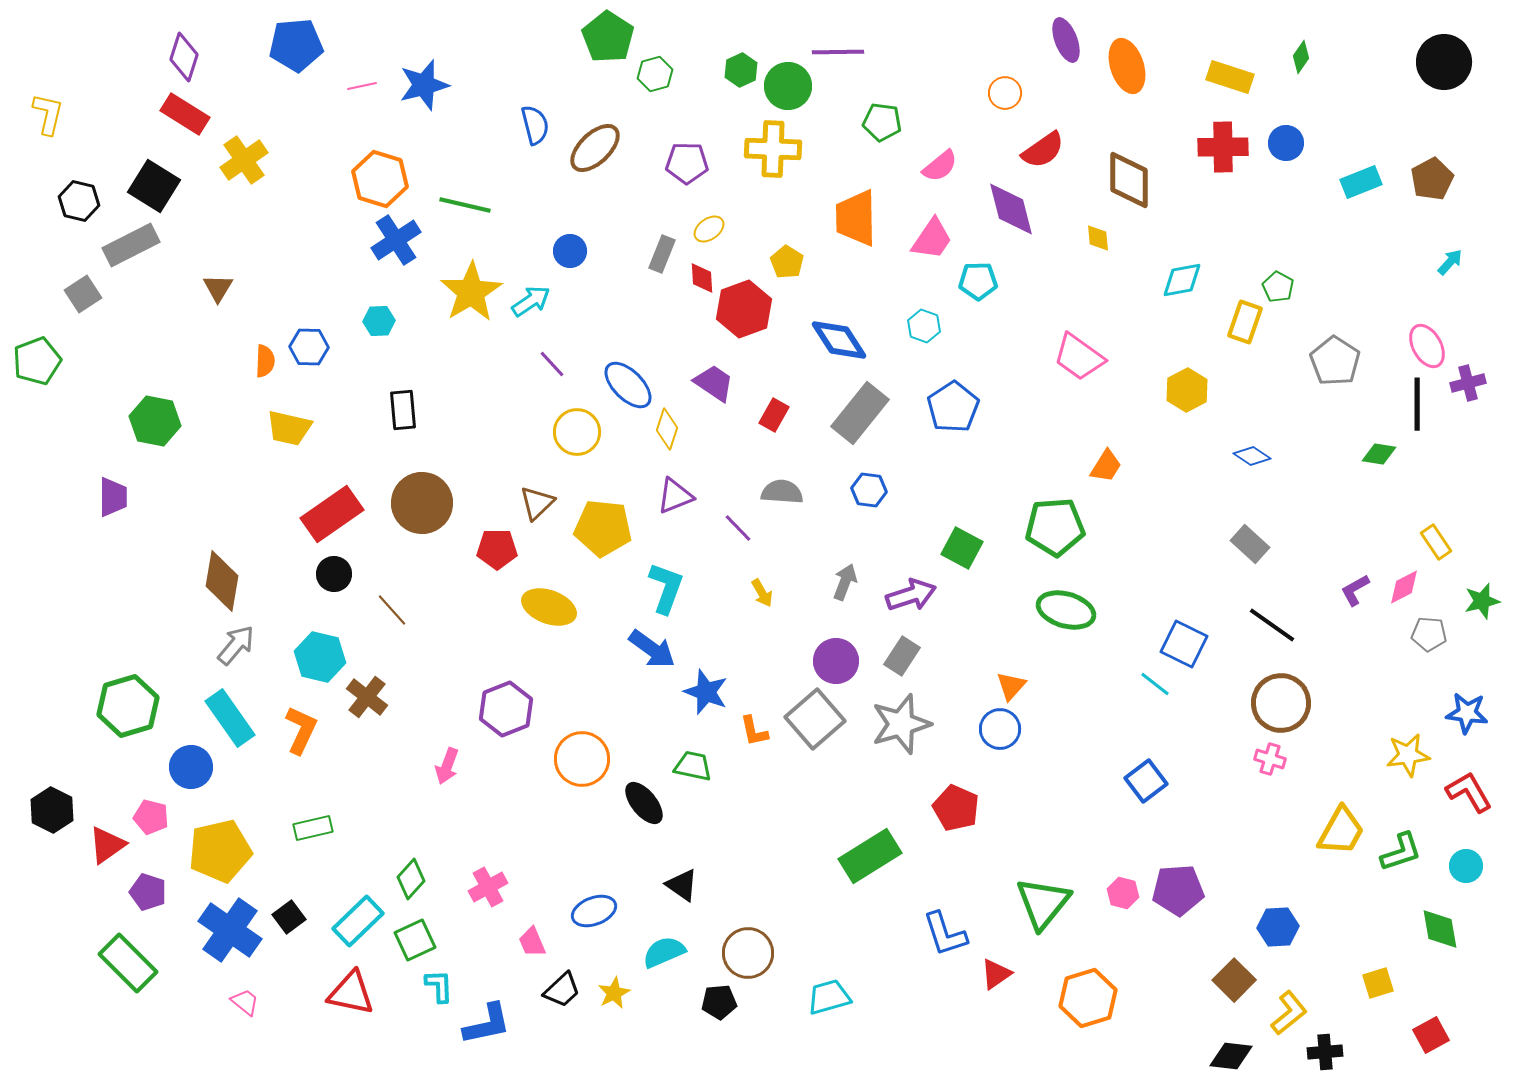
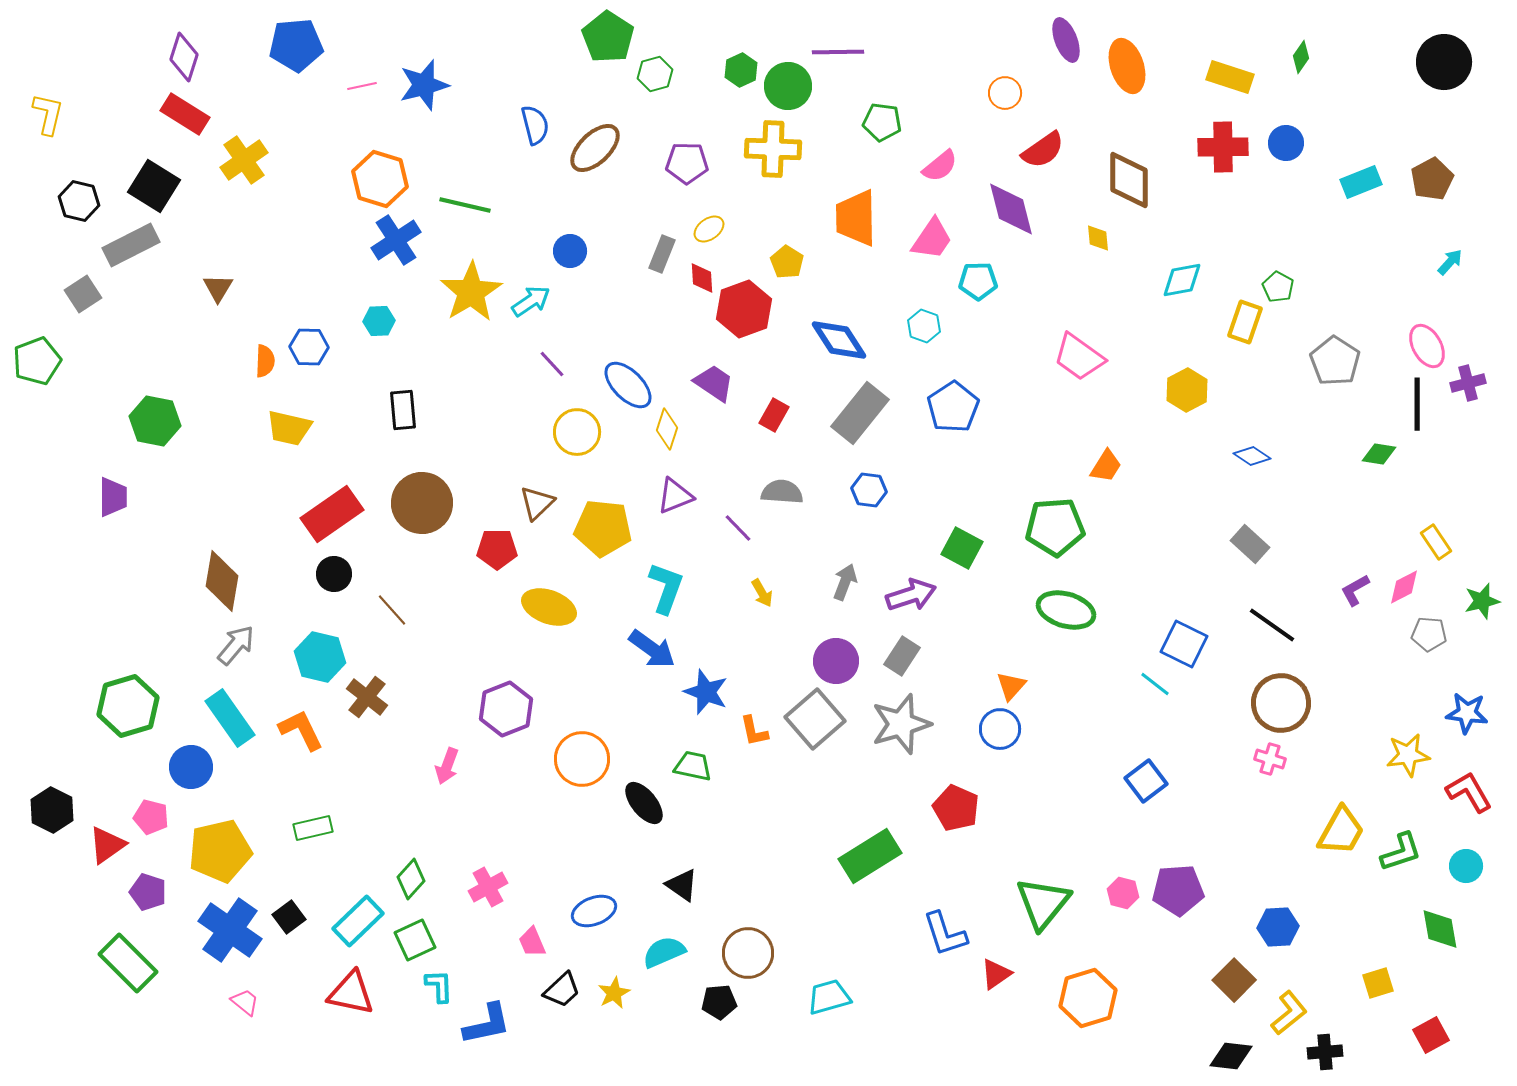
orange L-shape at (301, 730): rotated 51 degrees counterclockwise
